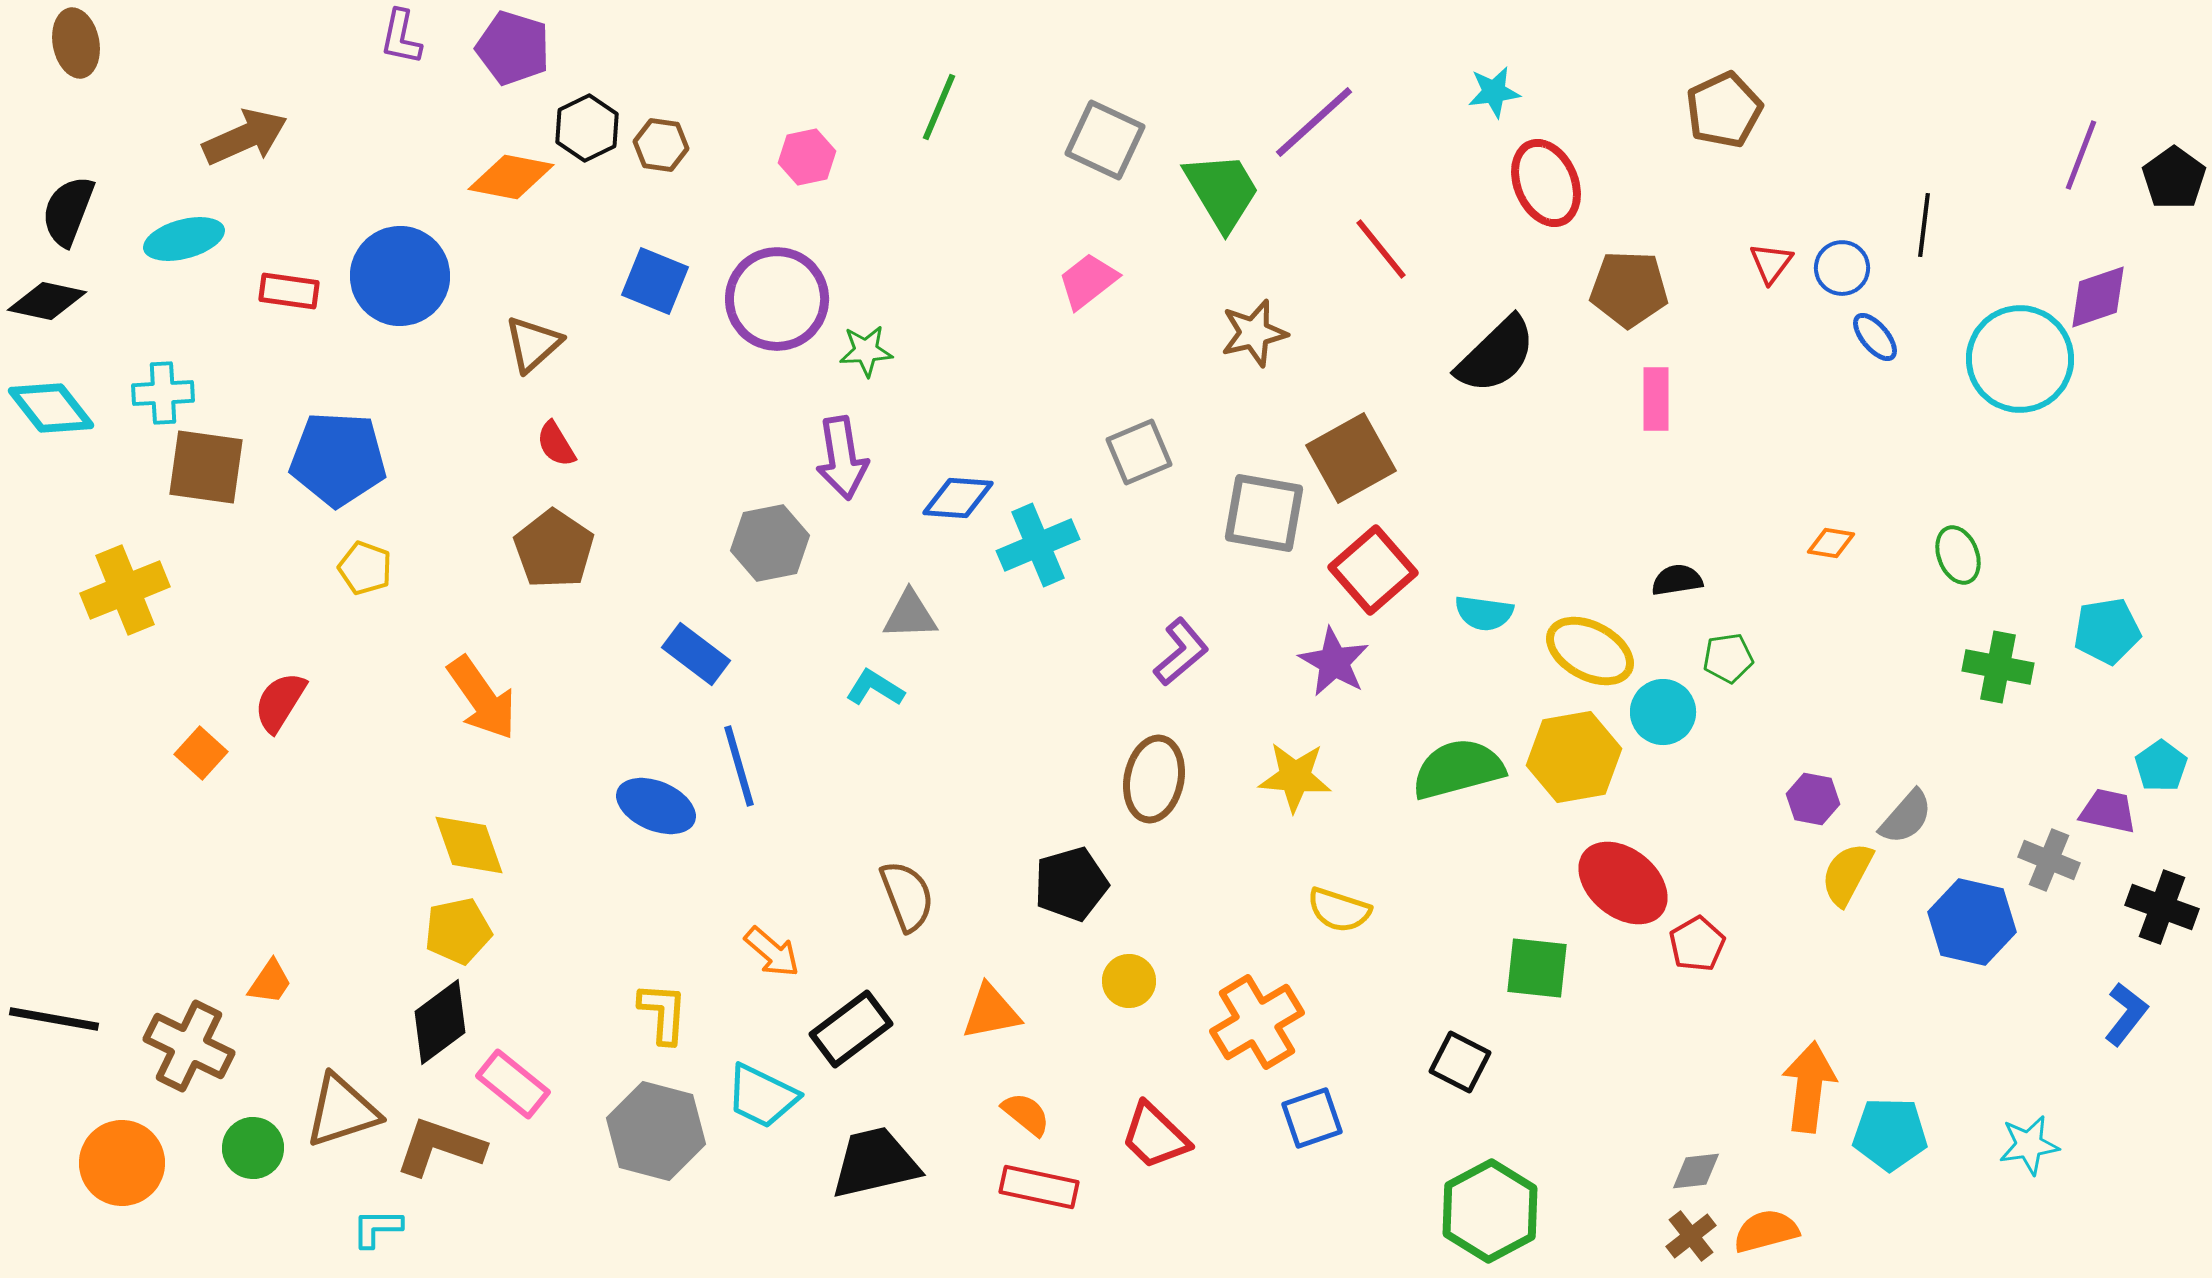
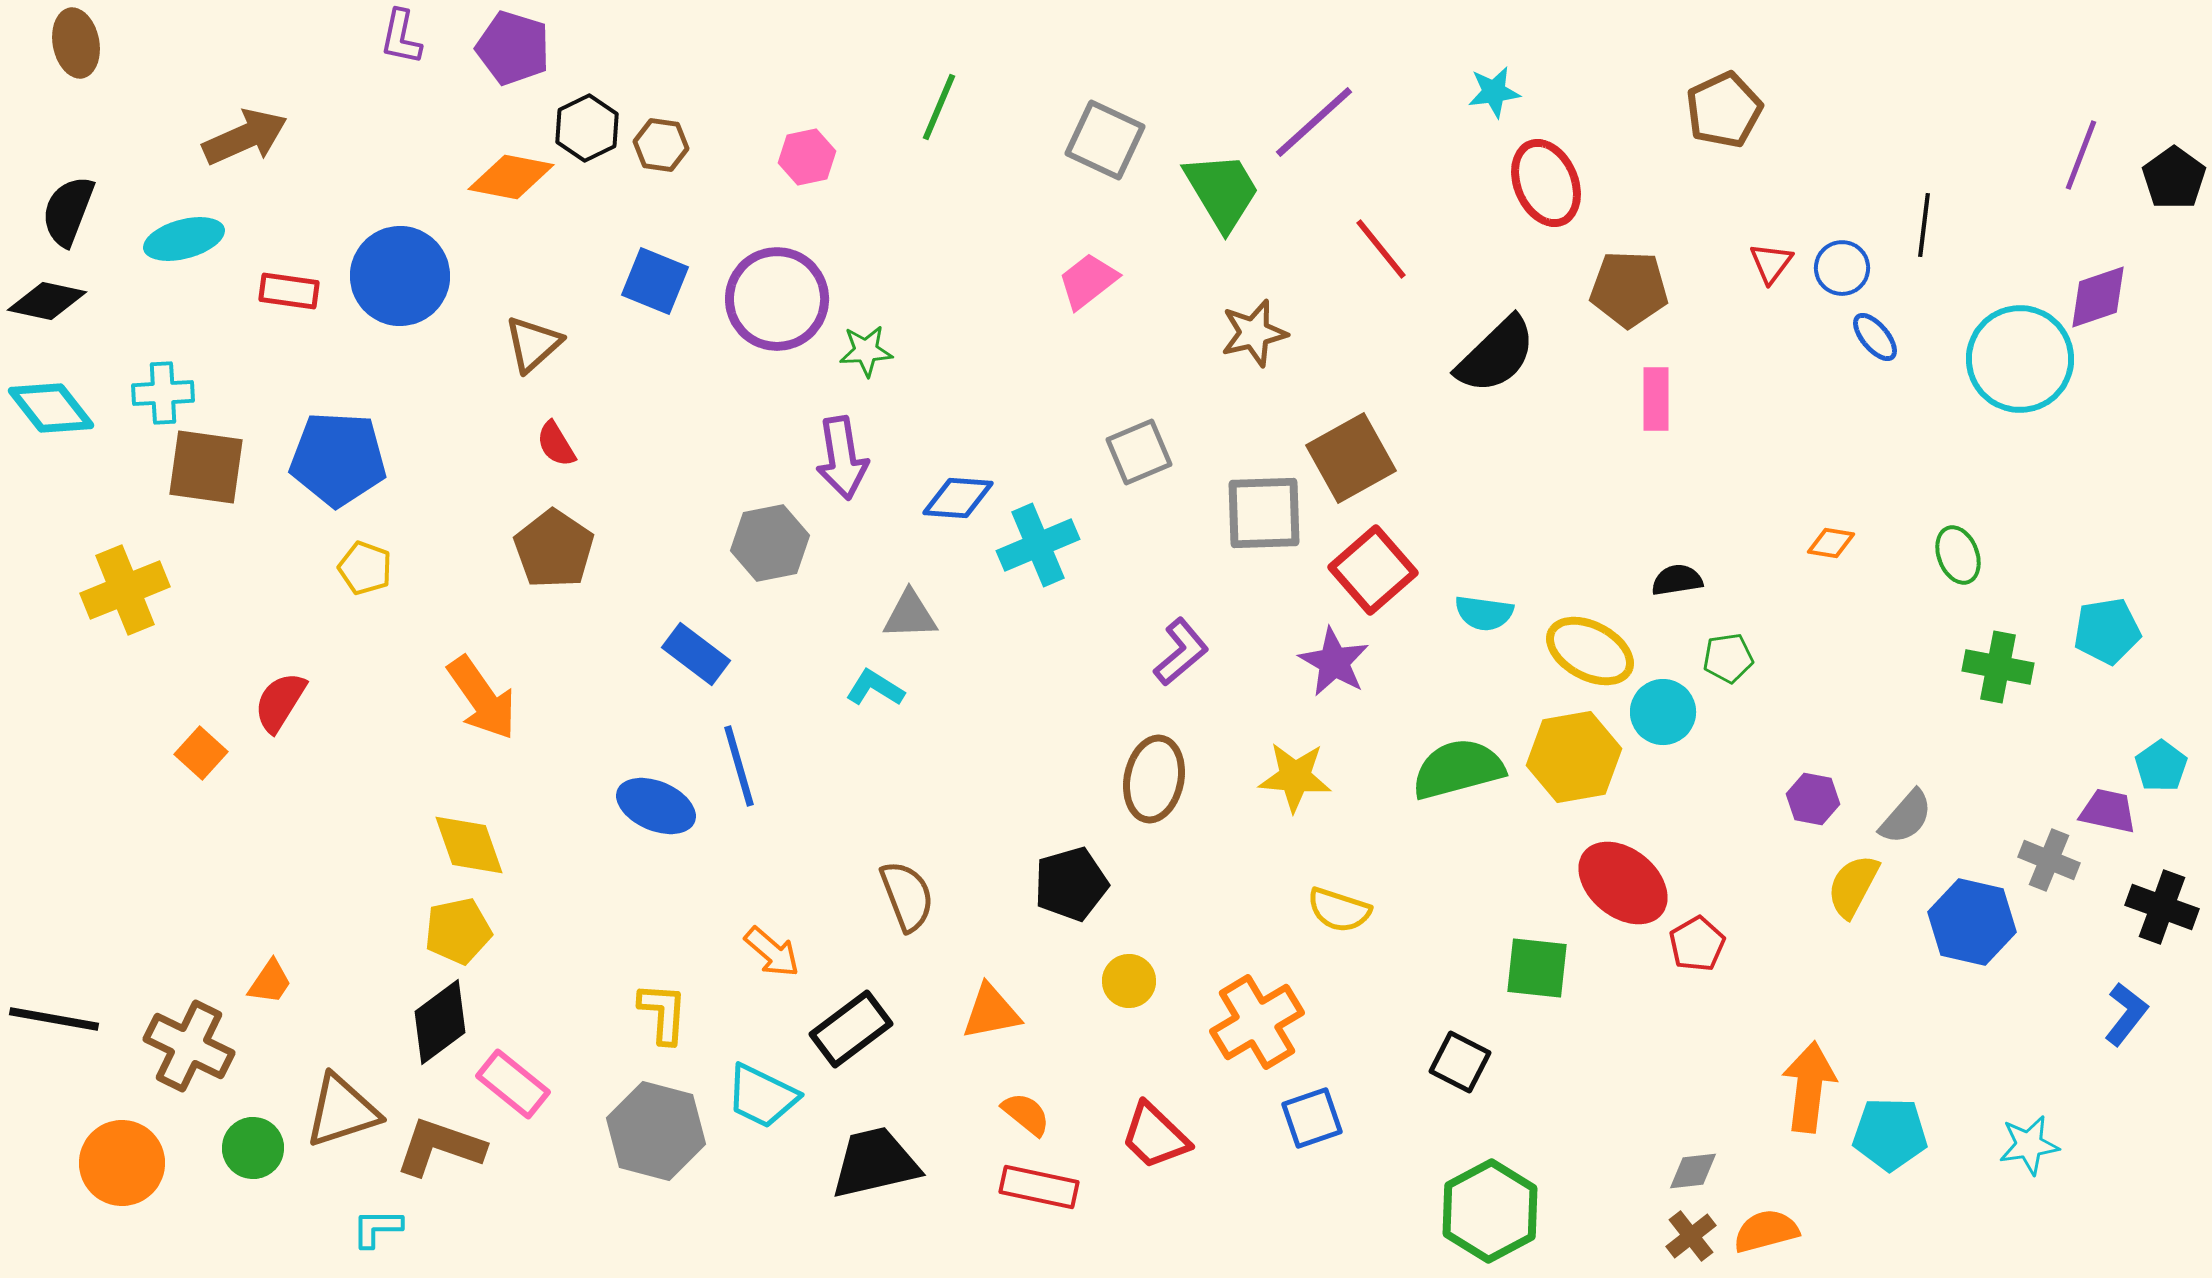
gray square at (1264, 513): rotated 12 degrees counterclockwise
yellow semicircle at (1847, 874): moved 6 px right, 12 px down
gray diamond at (1696, 1171): moved 3 px left
